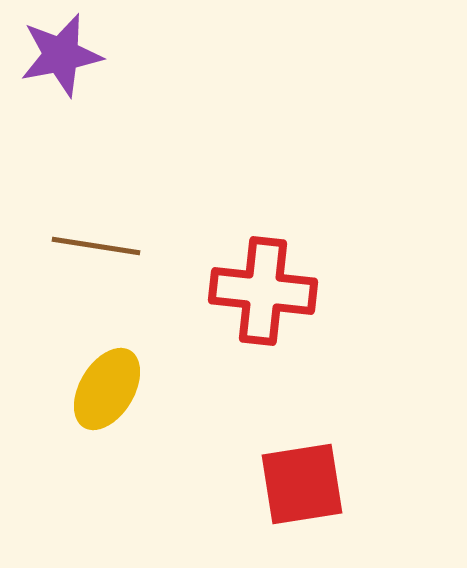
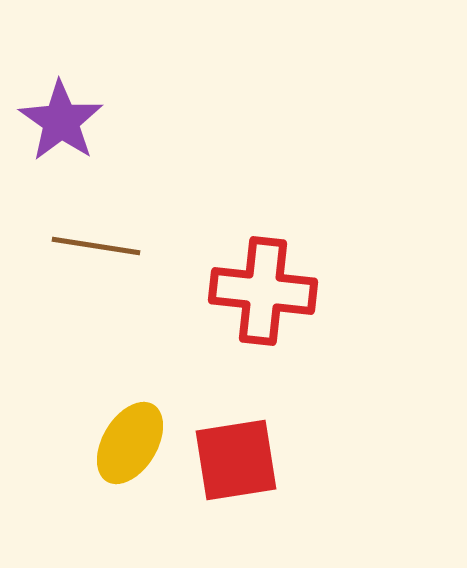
purple star: moved 66 px down; rotated 26 degrees counterclockwise
yellow ellipse: moved 23 px right, 54 px down
red square: moved 66 px left, 24 px up
